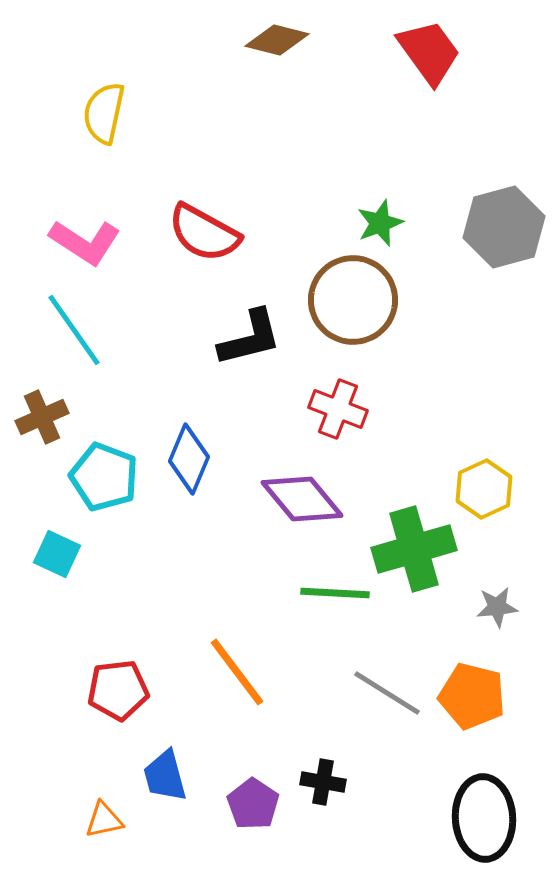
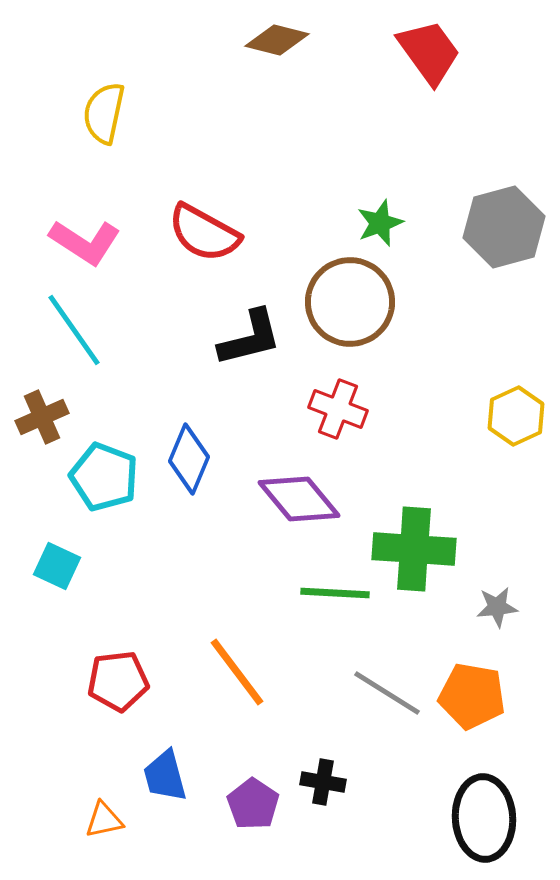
brown circle: moved 3 px left, 2 px down
yellow hexagon: moved 32 px right, 73 px up
purple diamond: moved 3 px left
green cross: rotated 20 degrees clockwise
cyan square: moved 12 px down
red pentagon: moved 9 px up
orange pentagon: rotated 4 degrees counterclockwise
